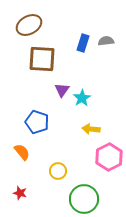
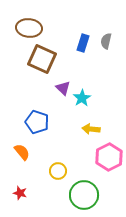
brown ellipse: moved 3 px down; rotated 35 degrees clockwise
gray semicircle: rotated 70 degrees counterclockwise
brown square: rotated 20 degrees clockwise
purple triangle: moved 1 px right, 2 px up; rotated 21 degrees counterclockwise
green circle: moved 4 px up
